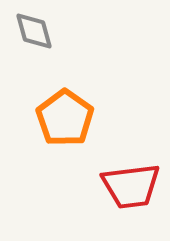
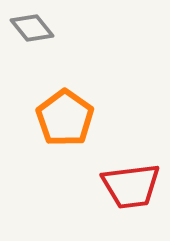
gray diamond: moved 2 px left, 3 px up; rotated 24 degrees counterclockwise
